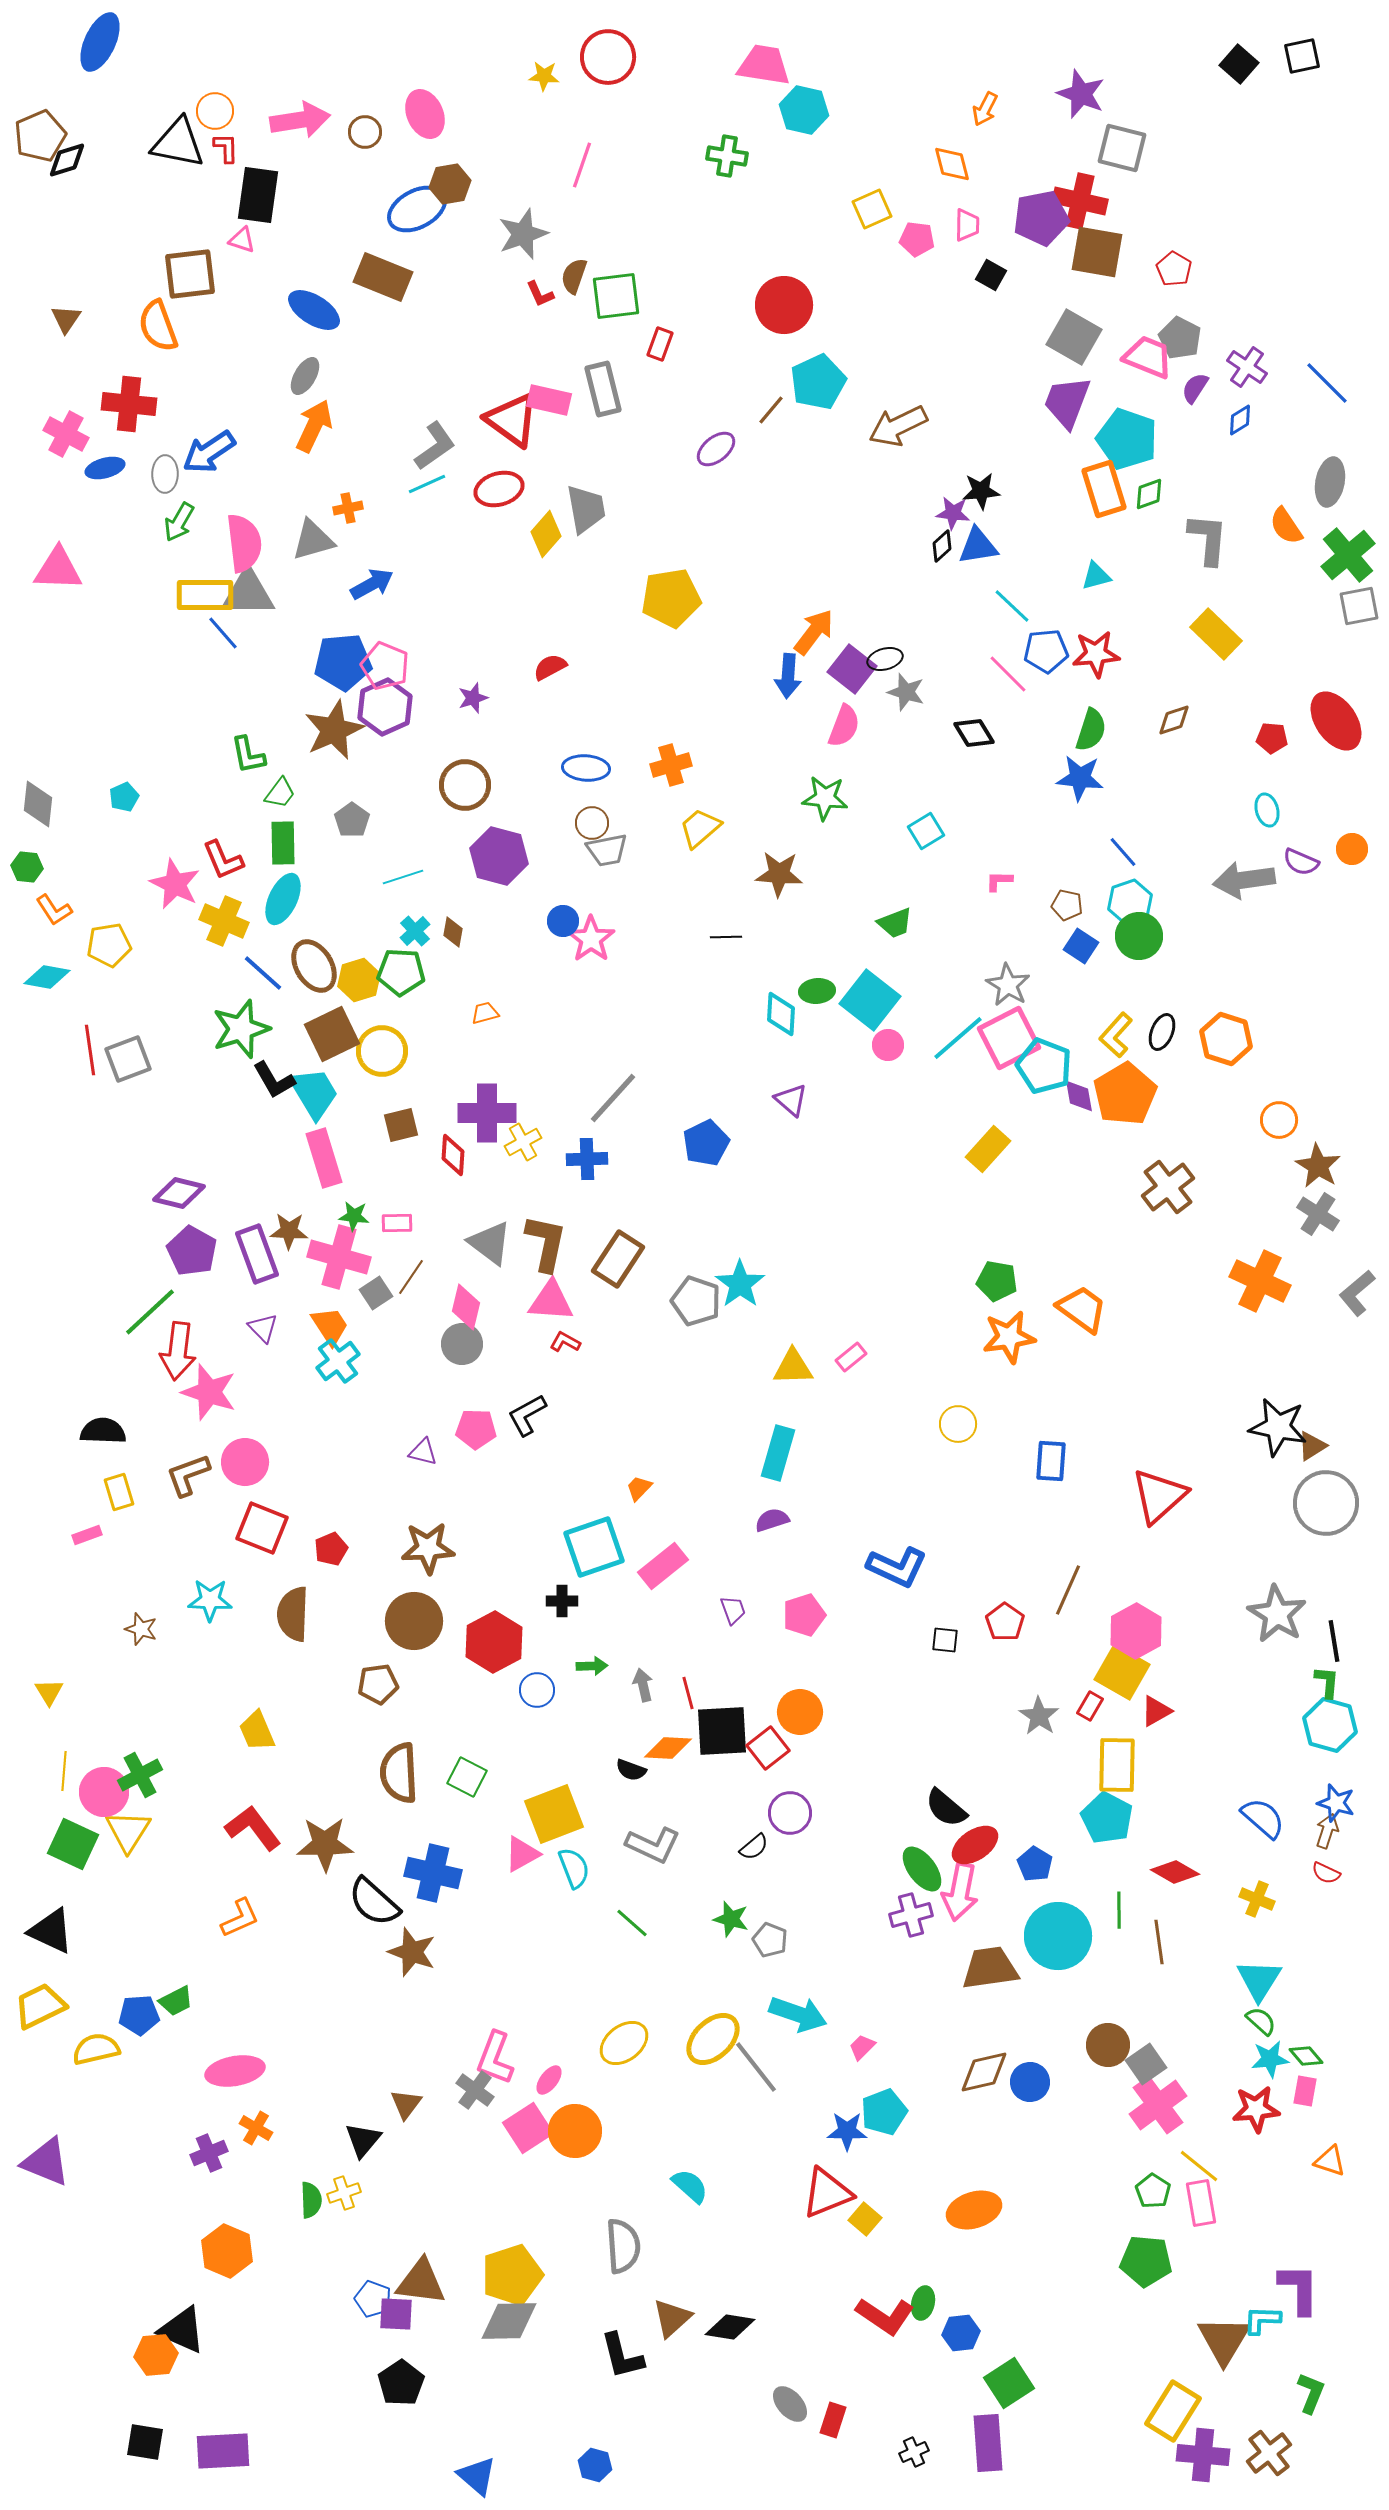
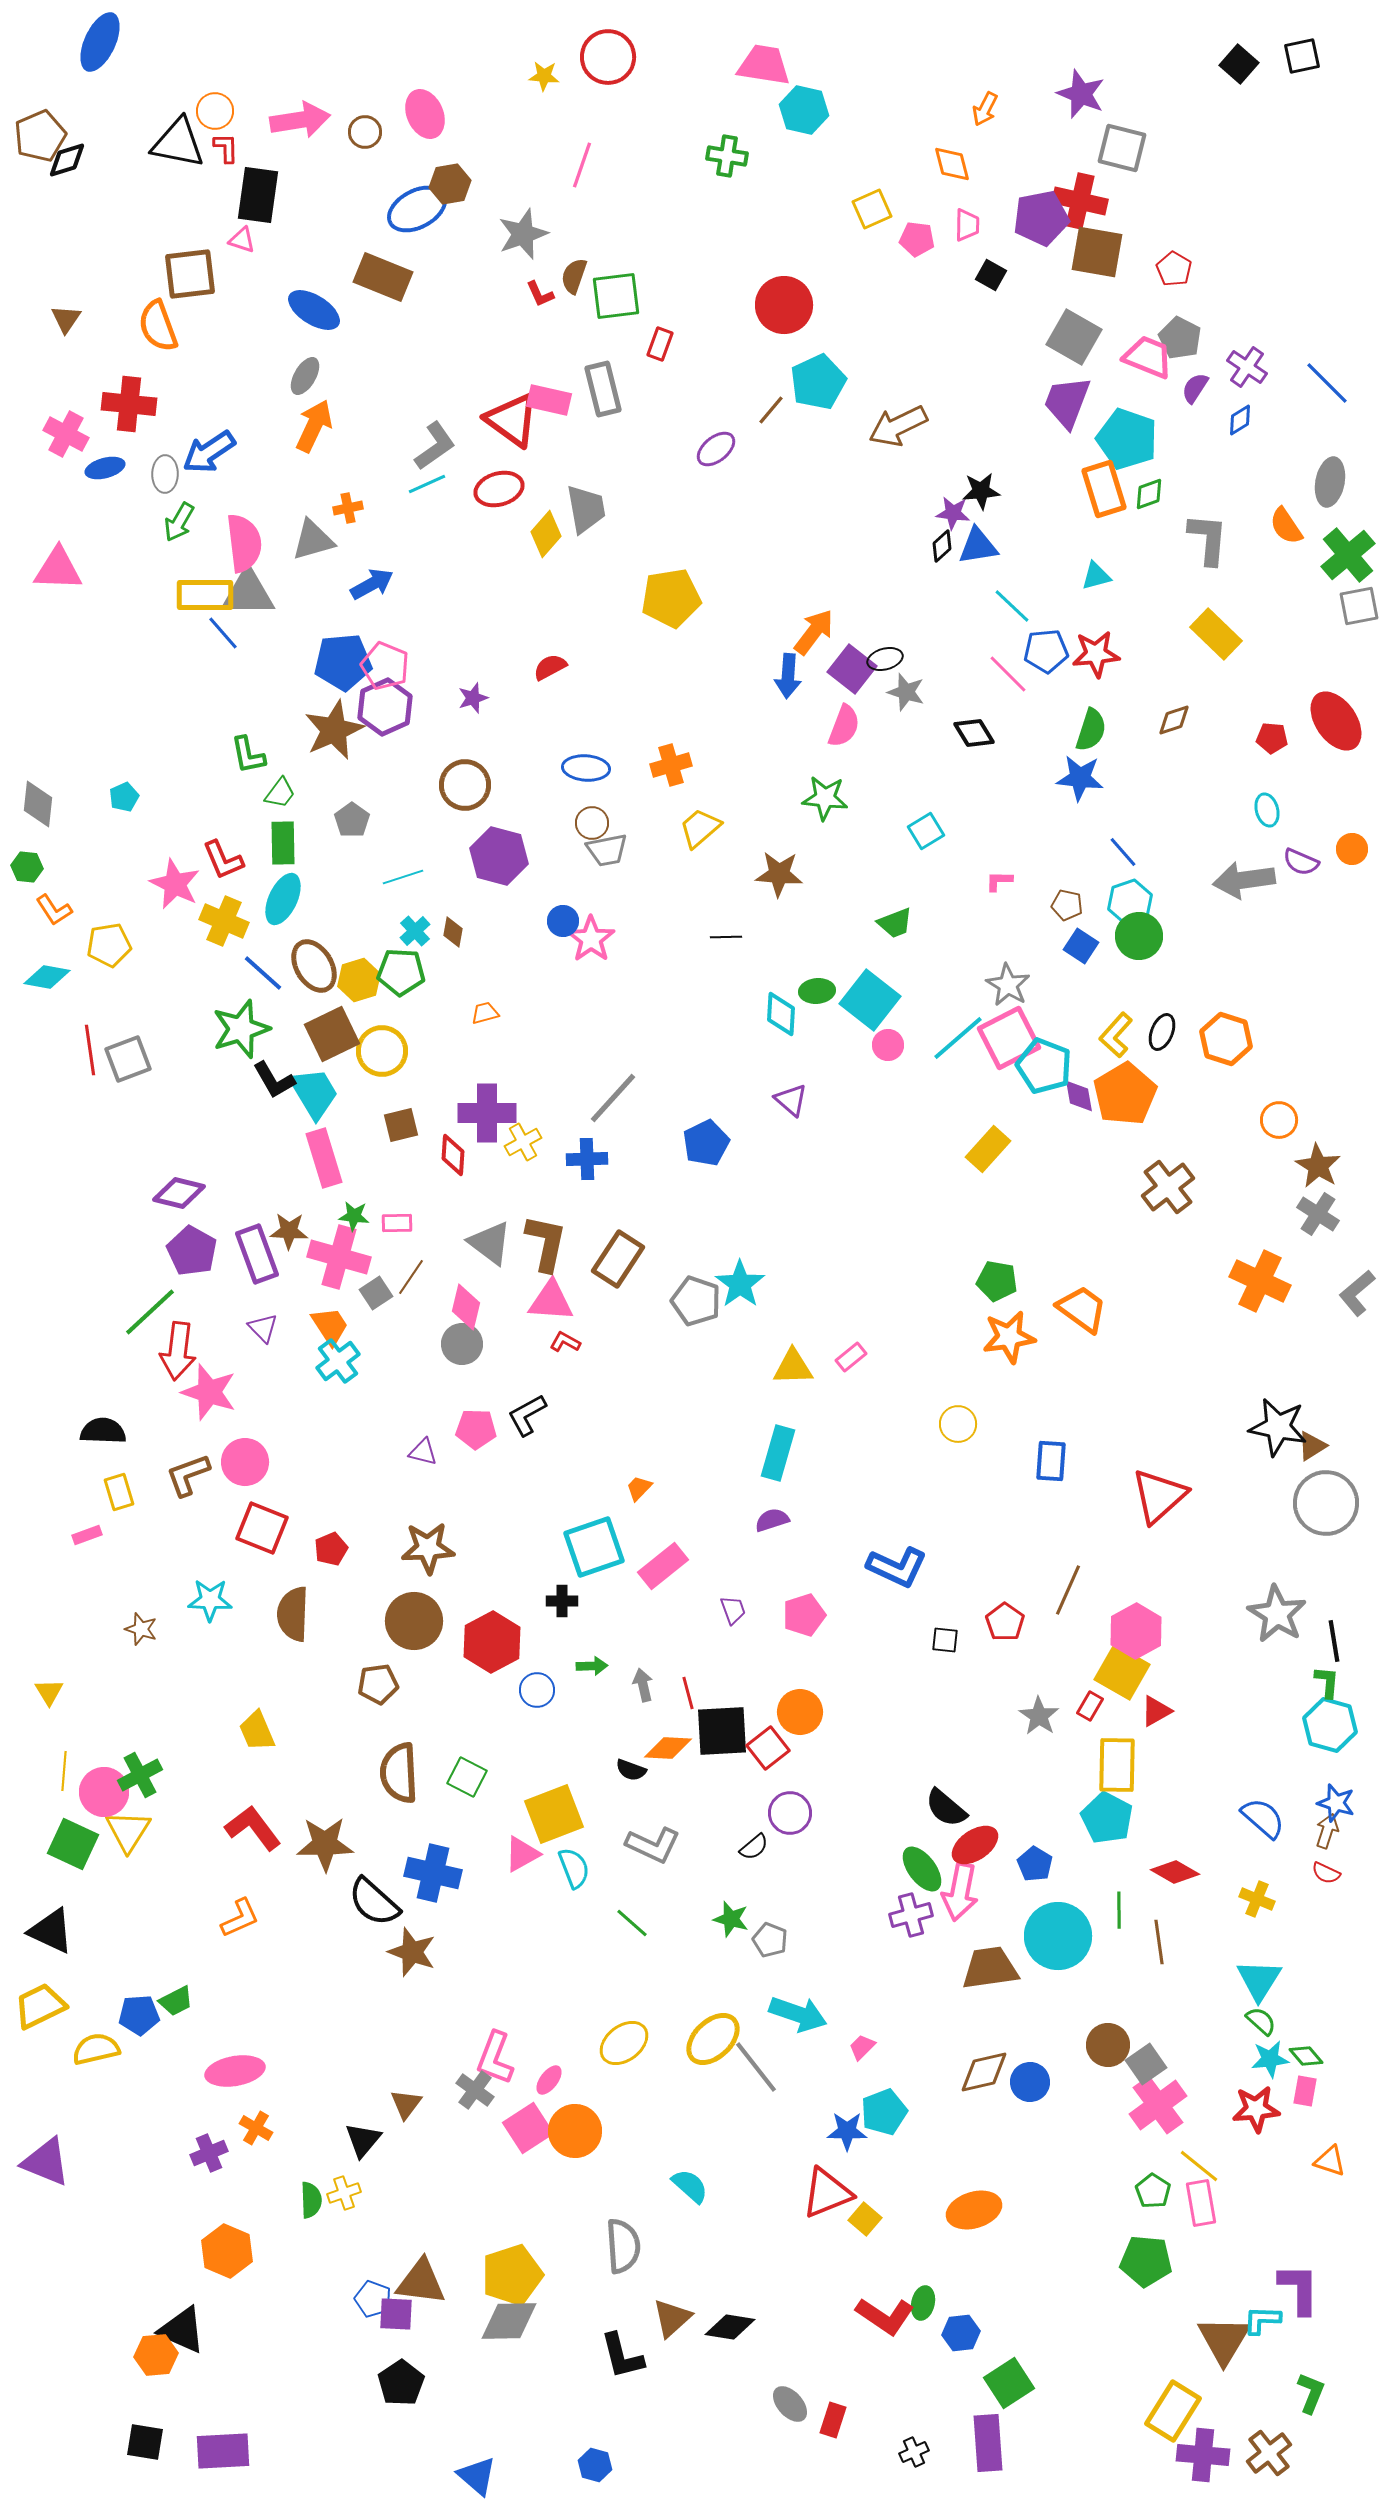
red hexagon at (494, 1642): moved 2 px left
